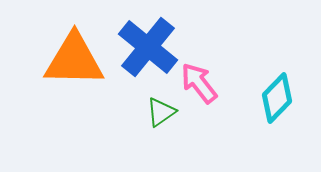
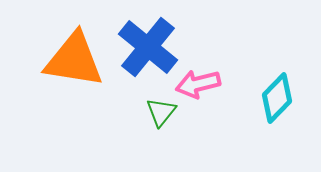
orange triangle: rotated 8 degrees clockwise
pink arrow: moved 1 px left, 1 px down; rotated 66 degrees counterclockwise
green triangle: rotated 16 degrees counterclockwise
